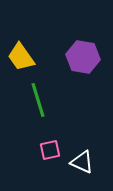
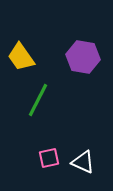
green line: rotated 44 degrees clockwise
pink square: moved 1 px left, 8 px down
white triangle: moved 1 px right
